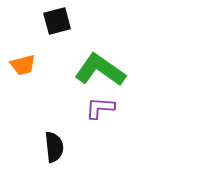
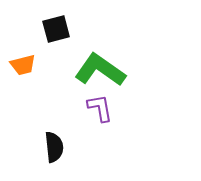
black square: moved 1 px left, 8 px down
purple L-shape: rotated 76 degrees clockwise
